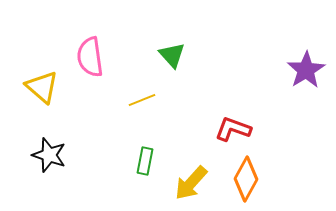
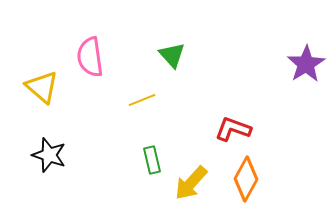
purple star: moved 6 px up
green rectangle: moved 7 px right, 1 px up; rotated 24 degrees counterclockwise
